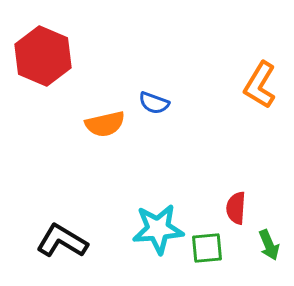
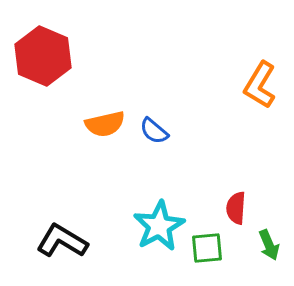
blue semicircle: moved 28 px down; rotated 20 degrees clockwise
cyan star: moved 1 px right, 3 px up; rotated 24 degrees counterclockwise
